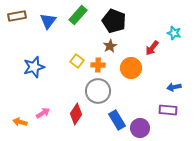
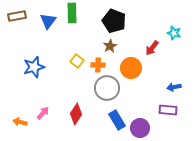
green rectangle: moved 6 px left, 2 px up; rotated 42 degrees counterclockwise
gray circle: moved 9 px right, 3 px up
pink arrow: rotated 16 degrees counterclockwise
